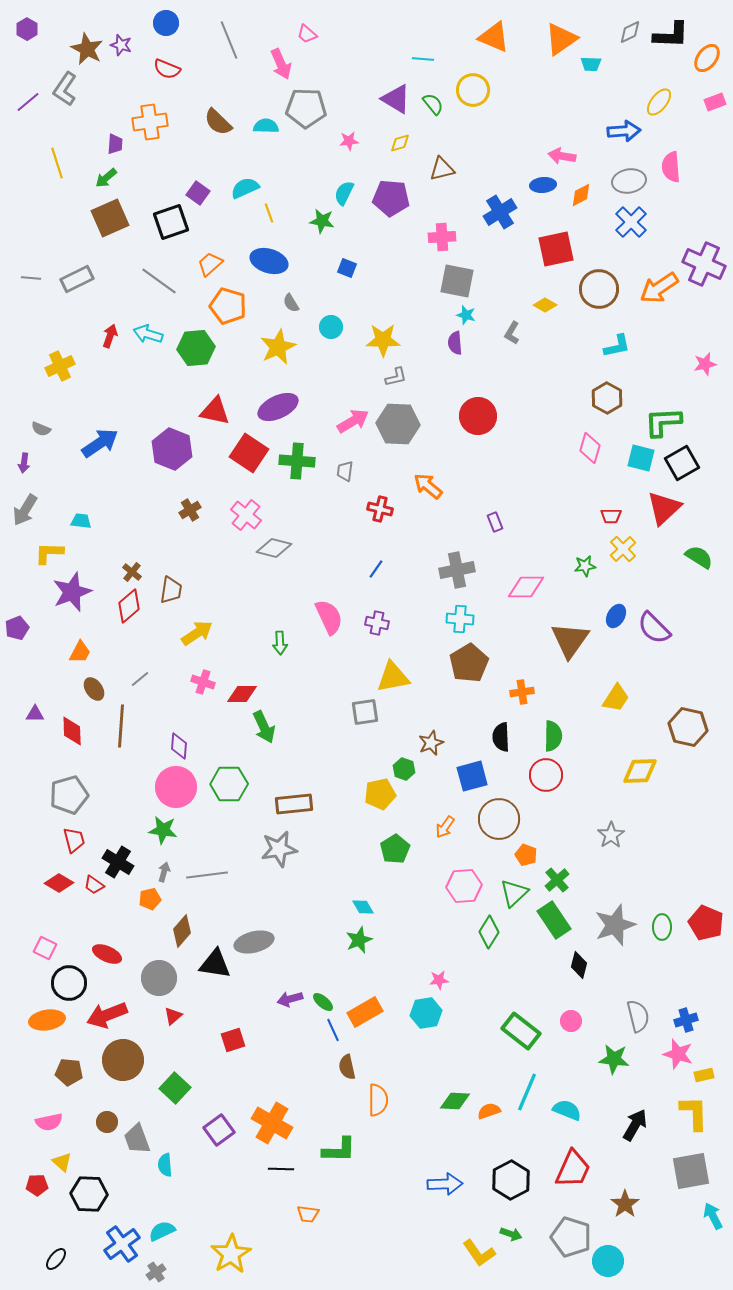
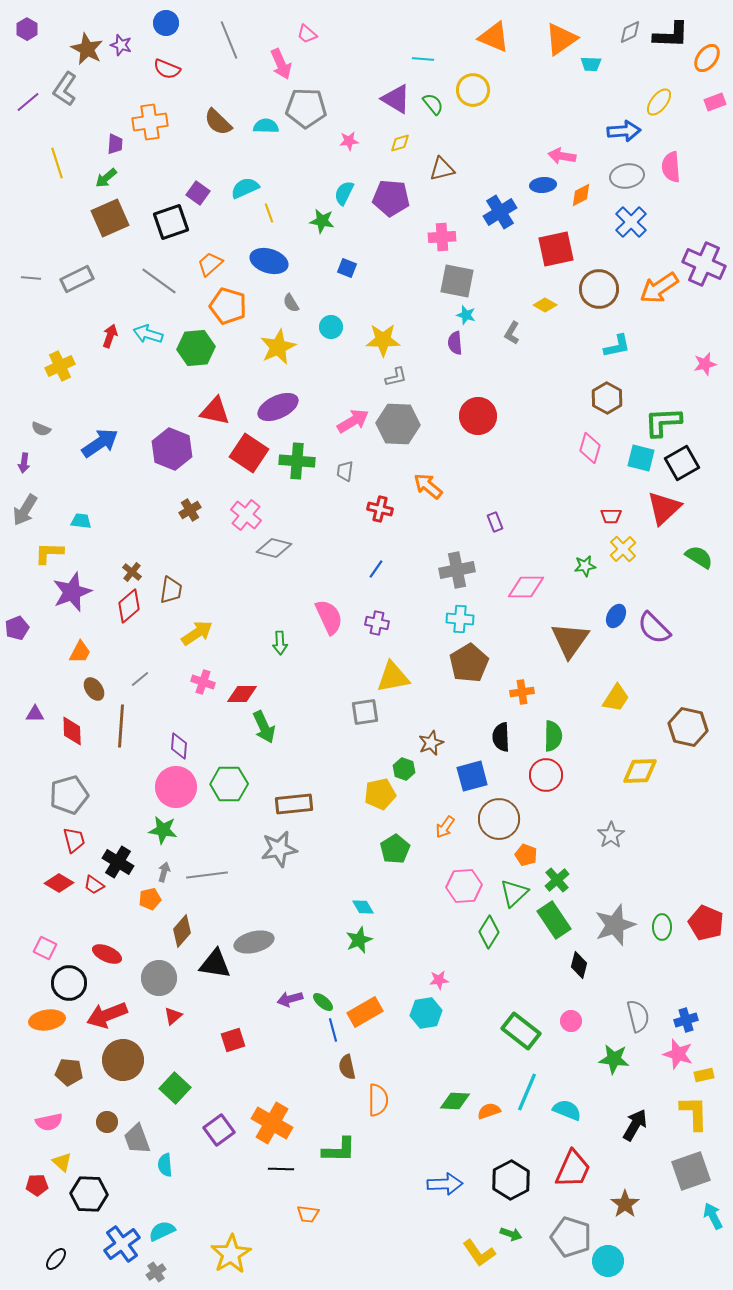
gray ellipse at (629, 181): moved 2 px left, 5 px up
blue line at (333, 1030): rotated 10 degrees clockwise
gray square at (691, 1171): rotated 9 degrees counterclockwise
